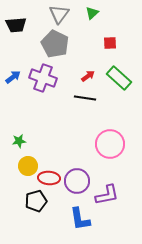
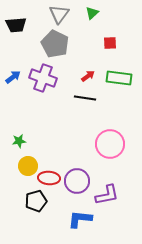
green rectangle: rotated 35 degrees counterclockwise
blue L-shape: rotated 105 degrees clockwise
